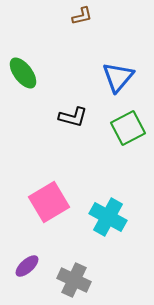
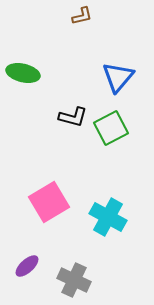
green ellipse: rotated 40 degrees counterclockwise
green square: moved 17 px left
